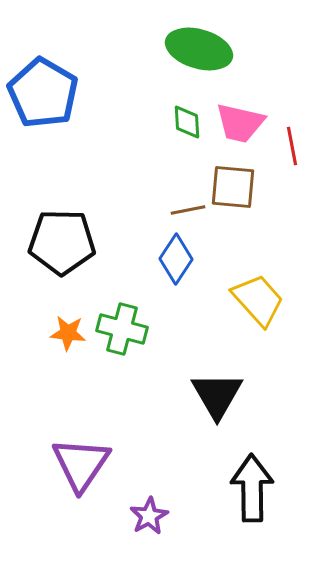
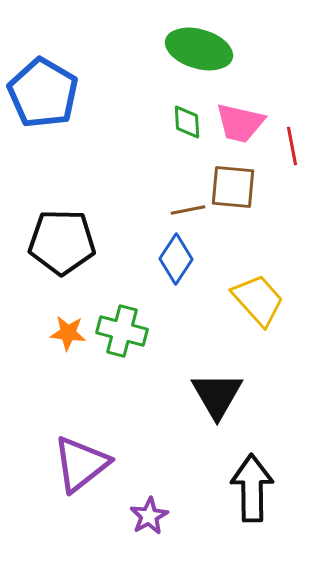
green cross: moved 2 px down
purple triangle: rotated 18 degrees clockwise
